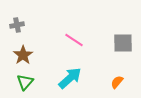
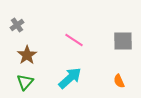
gray cross: rotated 24 degrees counterclockwise
gray square: moved 2 px up
brown star: moved 4 px right
orange semicircle: moved 2 px right, 1 px up; rotated 64 degrees counterclockwise
